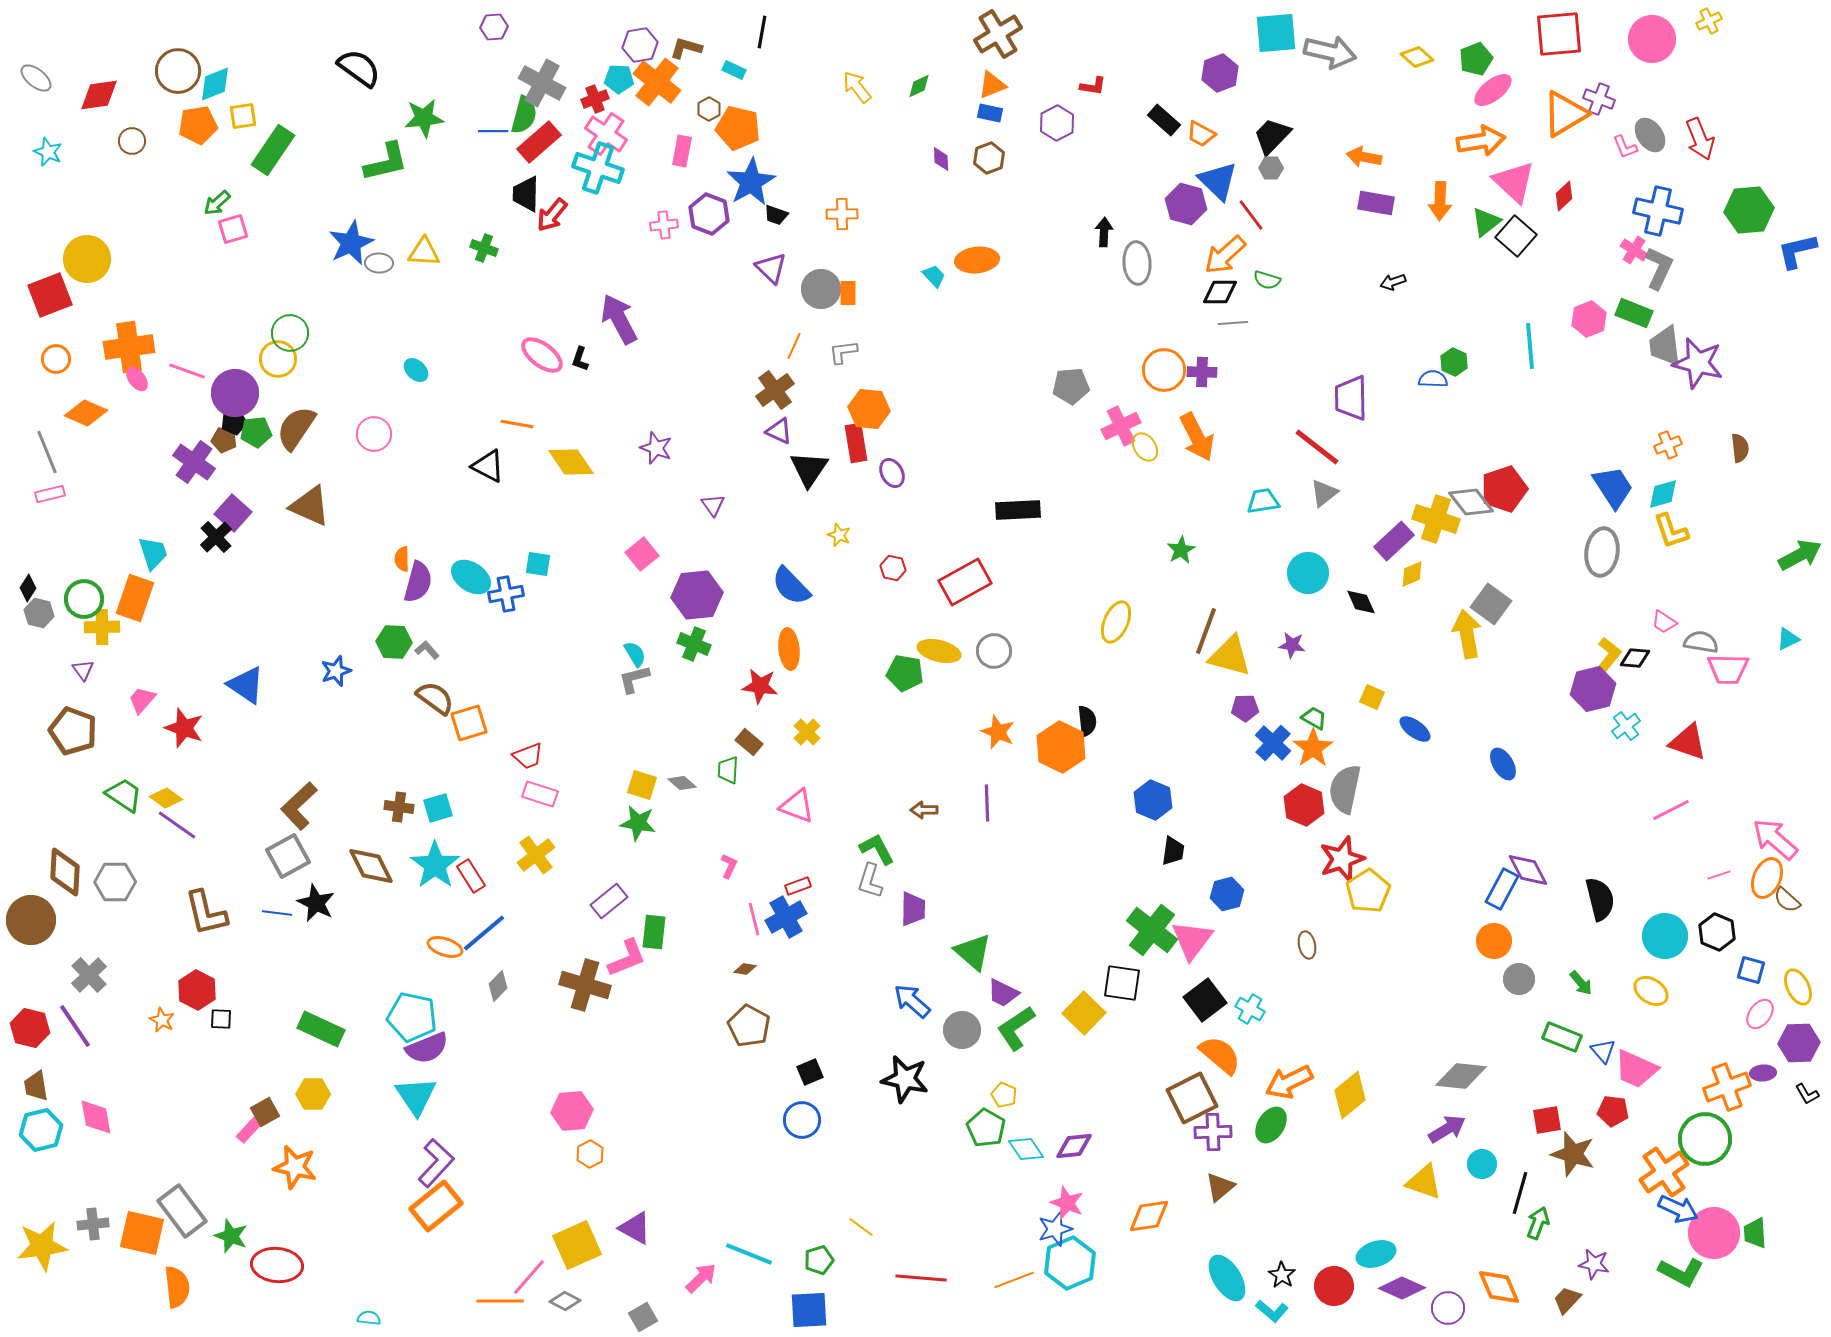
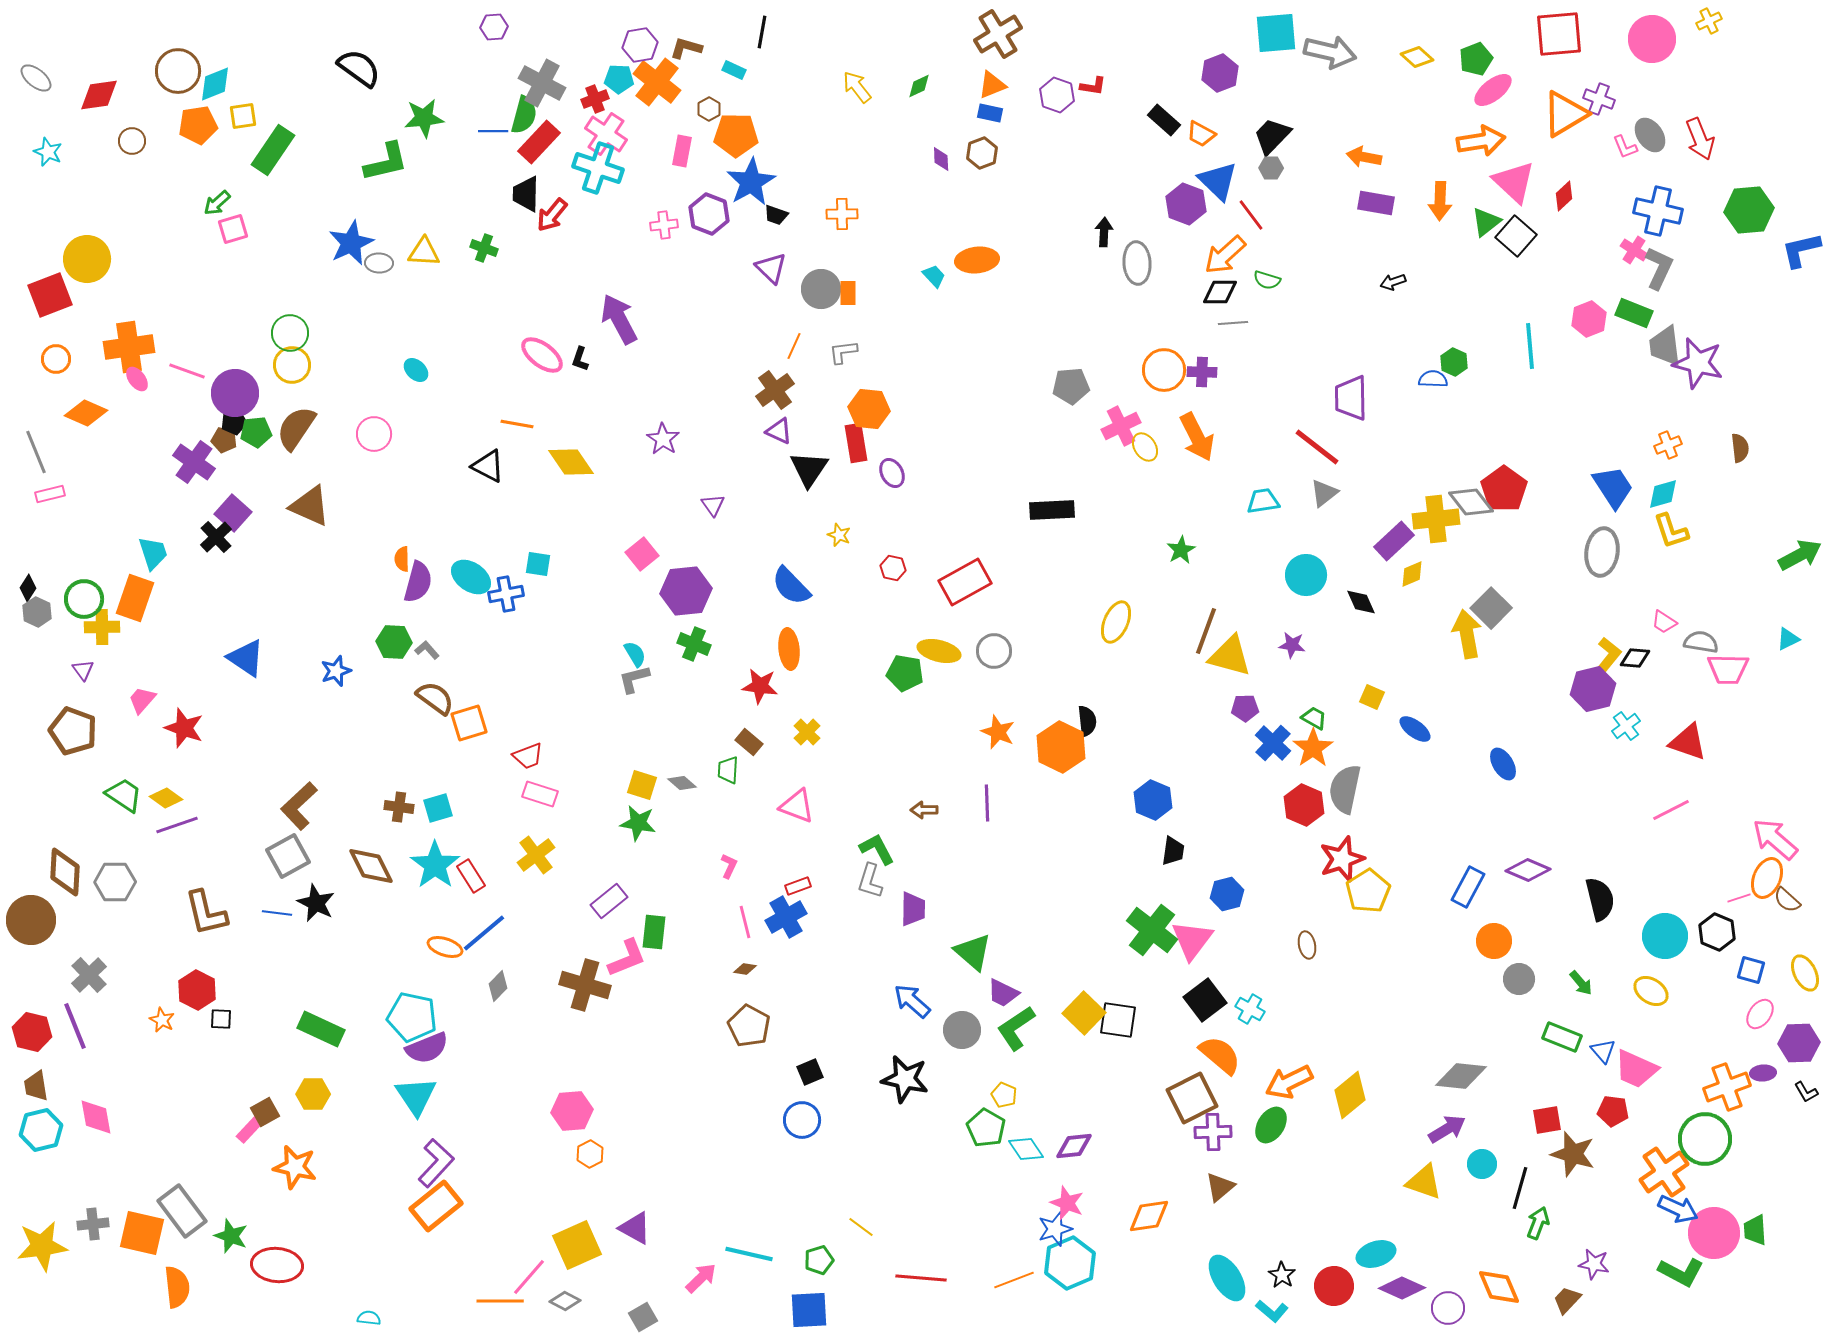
purple hexagon at (1057, 123): moved 28 px up; rotated 12 degrees counterclockwise
orange pentagon at (738, 128): moved 2 px left, 7 px down; rotated 12 degrees counterclockwise
red rectangle at (539, 142): rotated 6 degrees counterclockwise
brown hexagon at (989, 158): moved 7 px left, 5 px up
purple hexagon at (1186, 204): rotated 6 degrees clockwise
blue L-shape at (1797, 251): moved 4 px right, 1 px up
yellow circle at (278, 359): moved 14 px right, 6 px down
purple star at (656, 448): moved 7 px right, 9 px up; rotated 12 degrees clockwise
gray line at (47, 452): moved 11 px left
red pentagon at (1504, 489): rotated 18 degrees counterclockwise
black rectangle at (1018, 510): moved 34 px right
yellow cross at (1436, 519): rotated 24 degrees counterclockwise
cyan circle at (1308, 573): moved 2 px left, 2 px down
purple hexagon at (697, 595): moved 11 px left, 4 px up
gray square at (1491, 604): moved 4 px down; rotated 9 degrees clockwise
gray hexagon at (39, 613): moved 2 px left, 1 px up; rotated 12 degrees clockwise
blue triangle at (246, 685): moved 27 px up
purple line at (177, 825): rotated 54 degrees counterclockwise
purple diamond at (1528, 870): rotated 39 degrees counterclockwise
pink line at (1719, 875): moved 20 px right, 23 px down
blue rectangle at (1502, 889): moved 34 px left, 2 px up
pink line at (754, 919): moved 9 px left, 3 px down
black square at (1122, 983): moved 4 px left, 37 px down
yellow ellipse at (1798, 987): moved 7 px right, 14 px up
purple line at (75, 1026): rotated 12 degrees clockwise
red hexagon at (30, 1028): moved 2 px right, 4 px down
black L-shape at (1807, 1094): moved 1 px left, 2 px up
black line at (1520, 1193): moved 5 px up
green trapezoid at (1755, 1233): moved 3 px up
cyan line at (749, 1254): rotated 9 degrees counterclockwise
